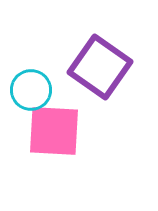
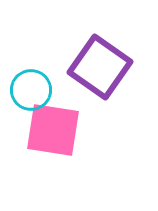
pink square: moved 1 px left, 1 px up; rotated 6 degrees clockwise
